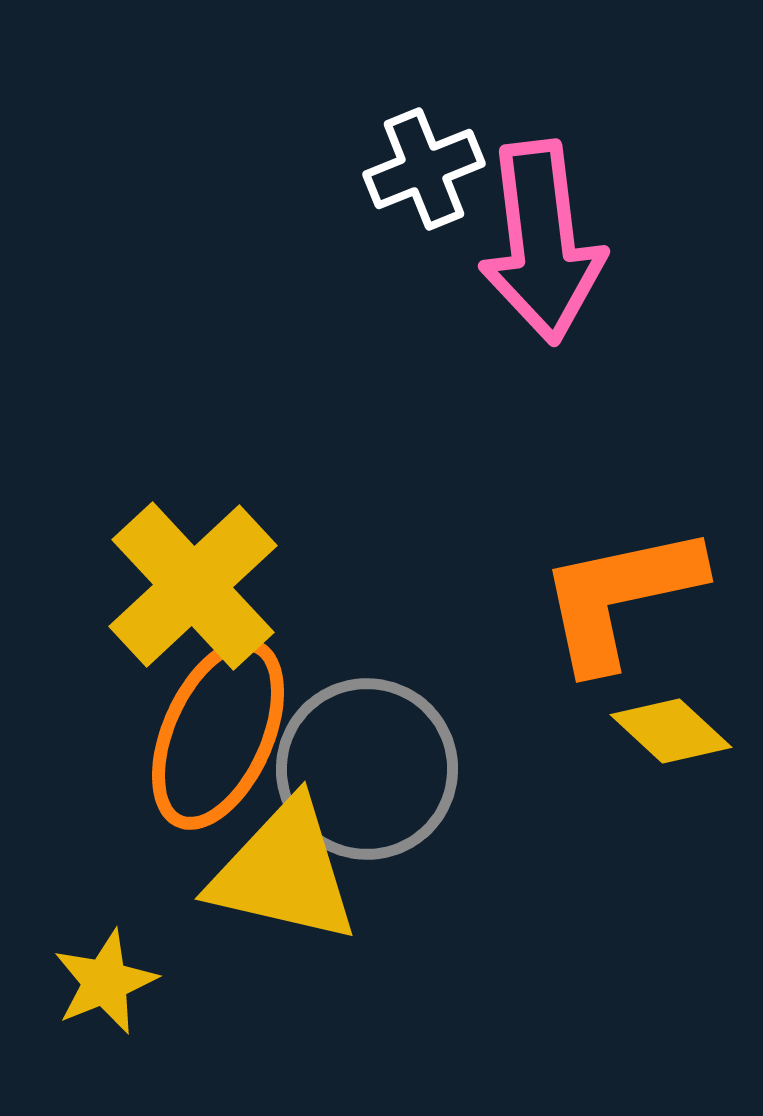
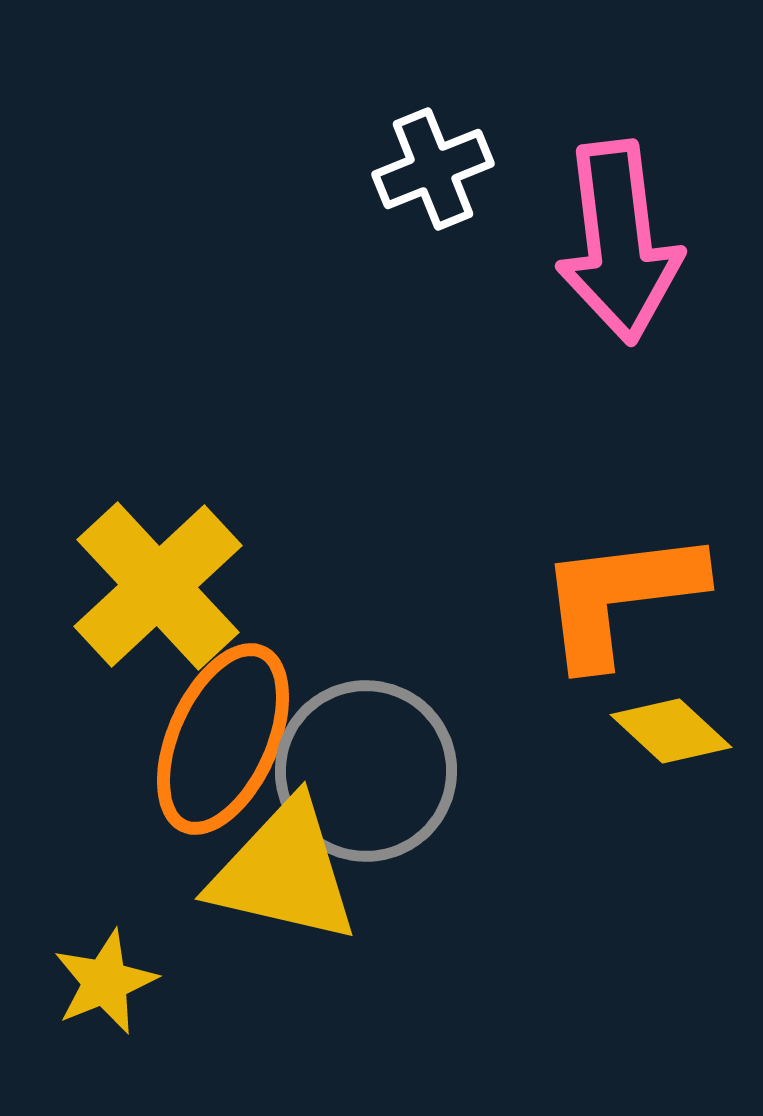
white cross: moved 9 px right
pink arrow: moved 77 px right
yellow cross: moved 35 px left
orange L-shape: rotated 5 degrees clockwise
orange ellipse: moved 5 px right, 5 px down
gray circle: moved 1 px left, 2 px down
